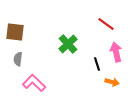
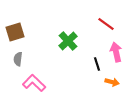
brown square: rotated 24 degrees counterclockwise
green cross: moved 3 px up
